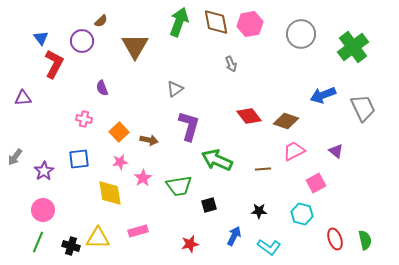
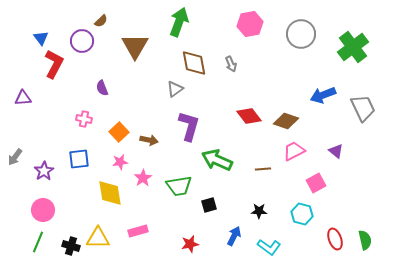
brown diamond at (216, 22): moved 22 px left, 41 px down
